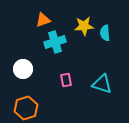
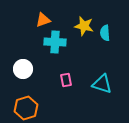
yellow star: rotated 18 degrees clockwise
cyan cross: rotated 20 degrees clockwise
